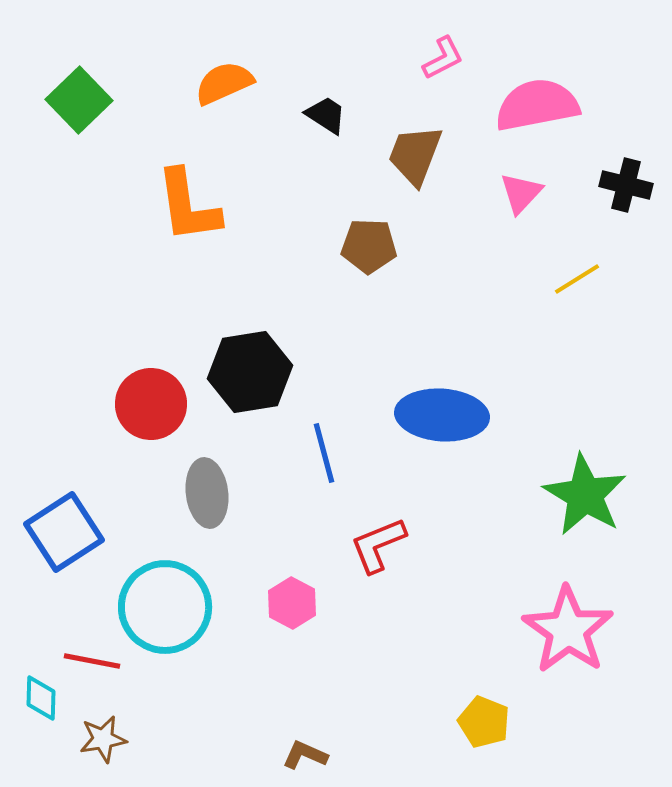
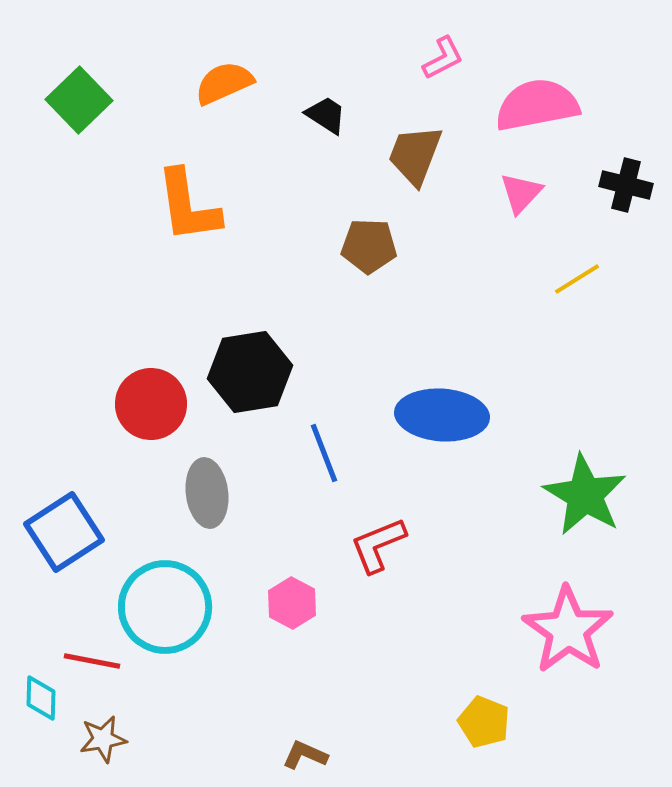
blue line: rotated 6 degrees counterclockwise
